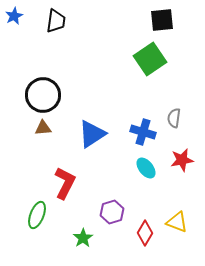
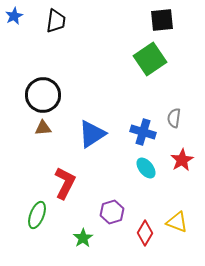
red star: rotated 20 degrees counterclockwise
